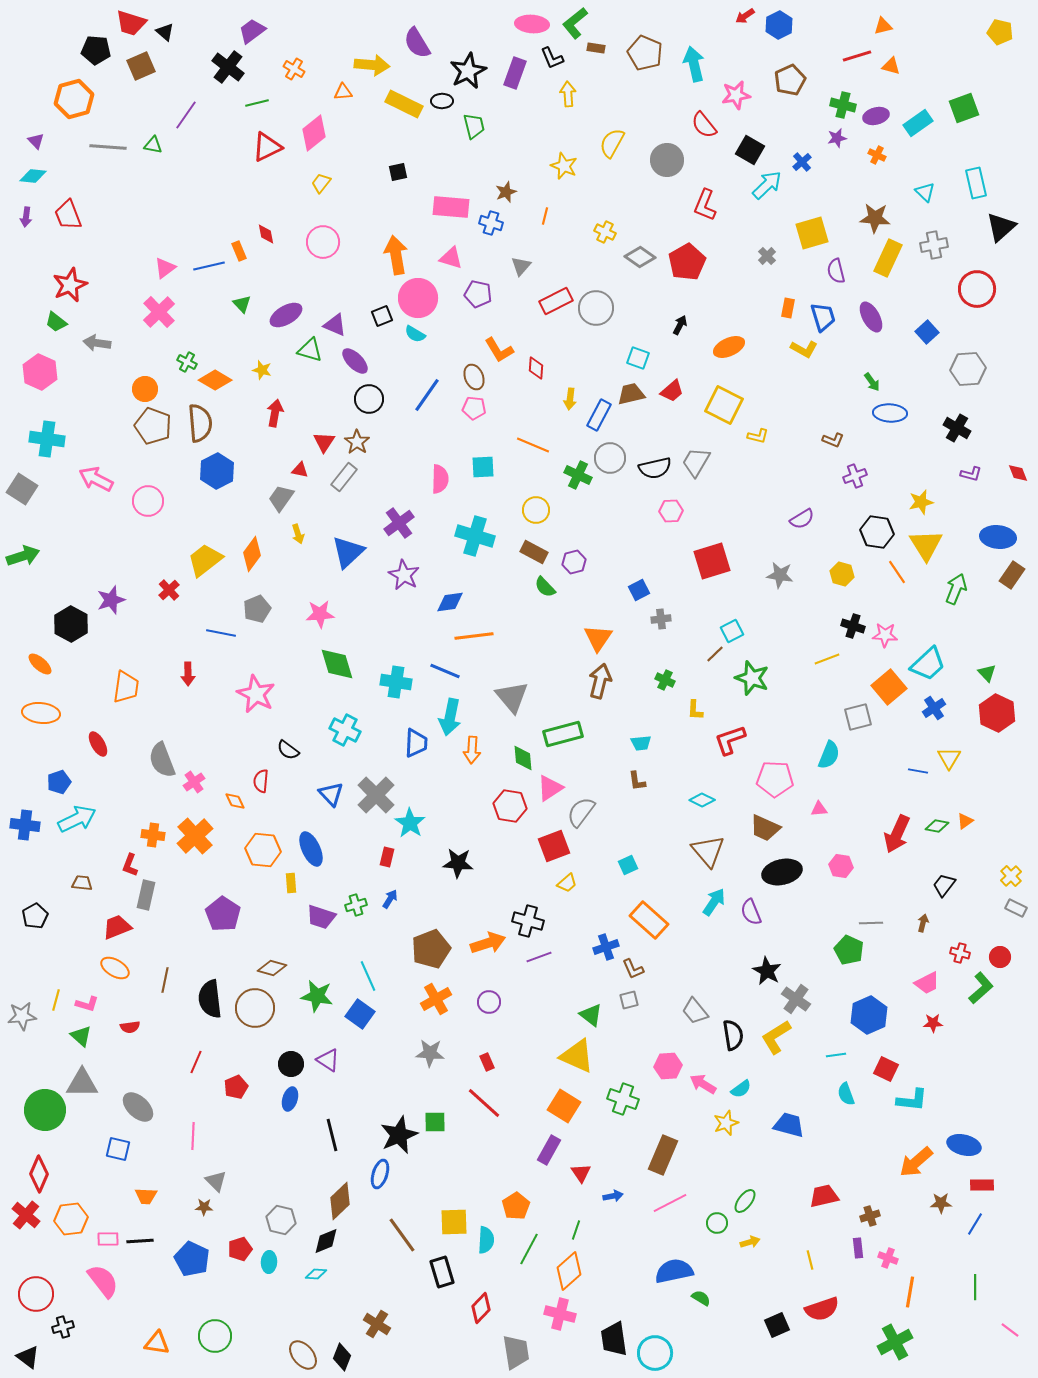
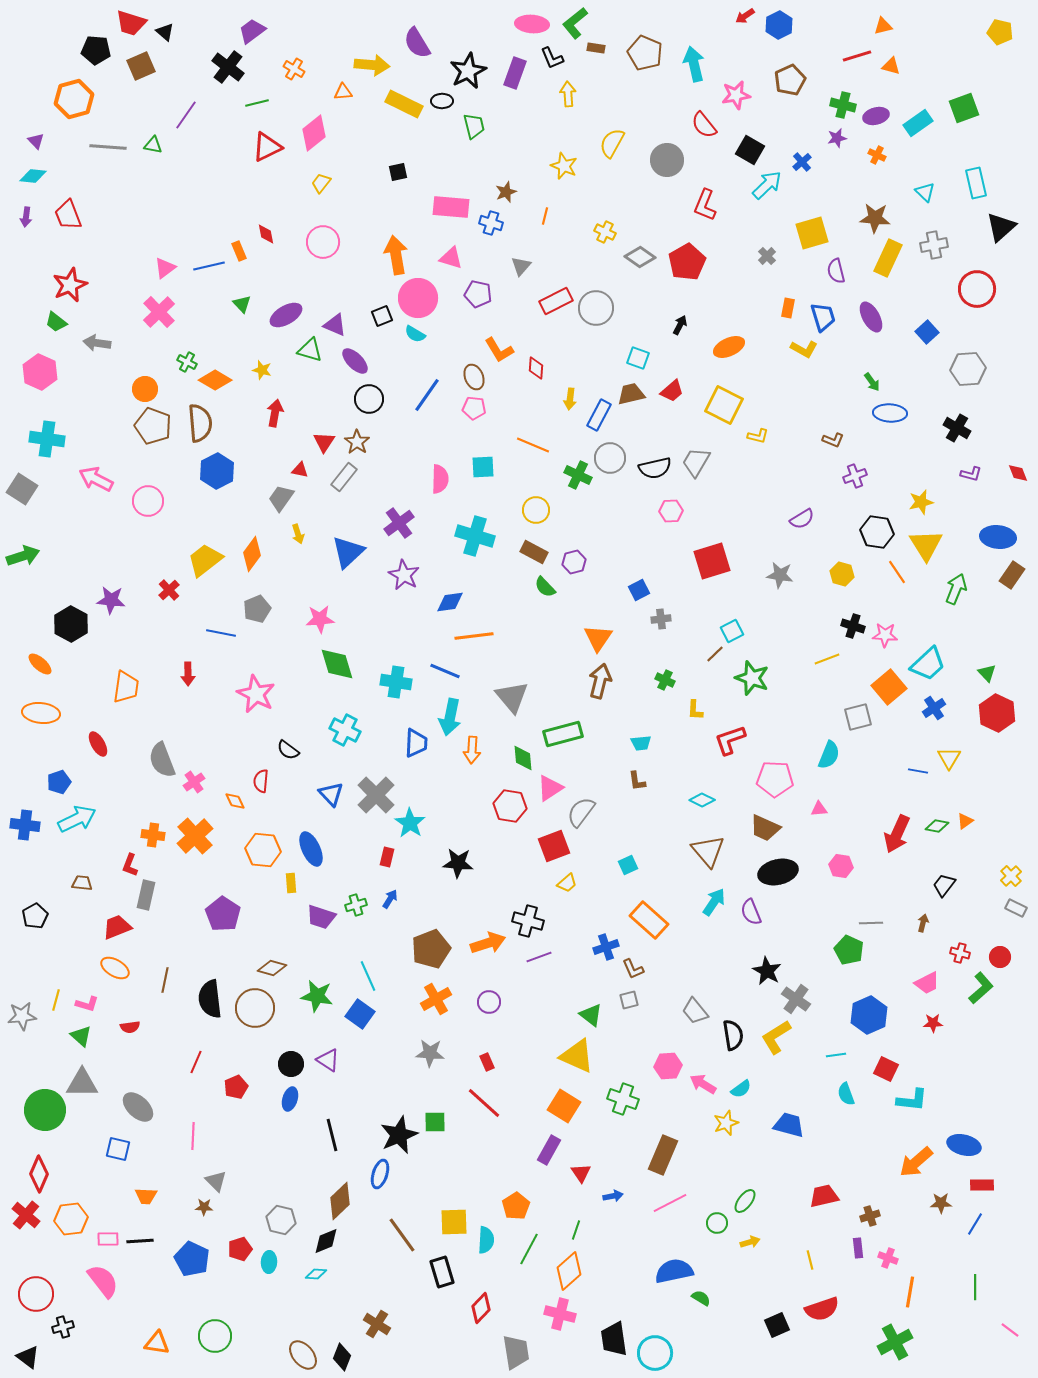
purple star at (111, 600): rotated 24 degrees clockwise
pink star at (320, 614): moved 5 px down
black ellipse at (782, 872): moved 4 px left
